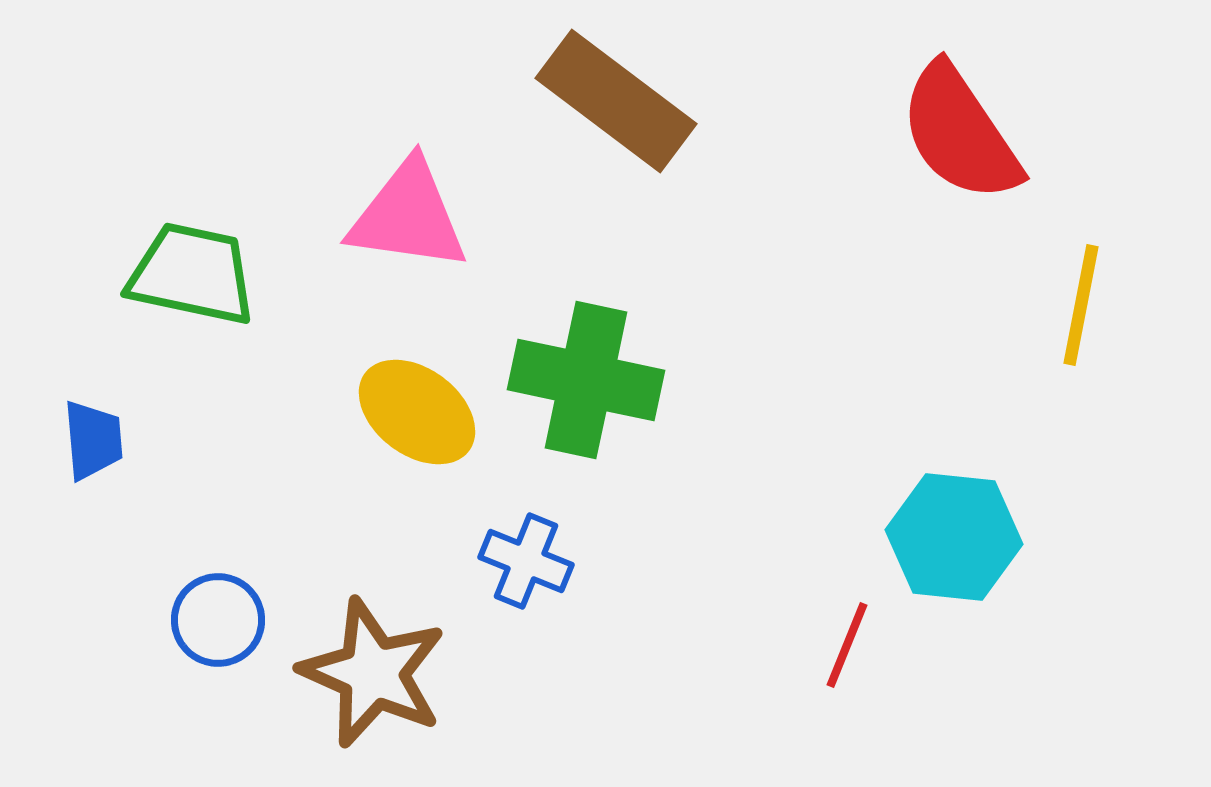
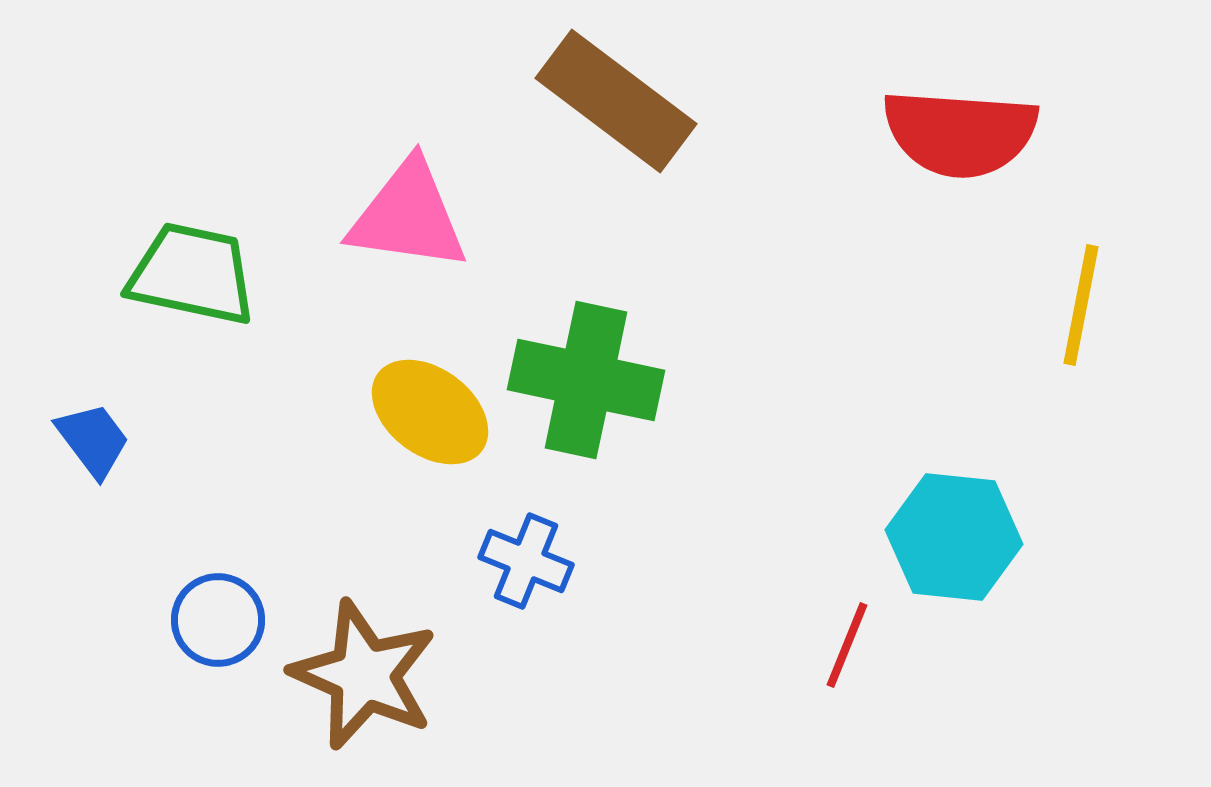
red semicircle: rotated 52 degrees counterclockwise
yellow ellipse: moved 13 px right
blue trapezoid: rotated 32 degrees counterclockwise
brown star: moved 9 px left, 2 px down
